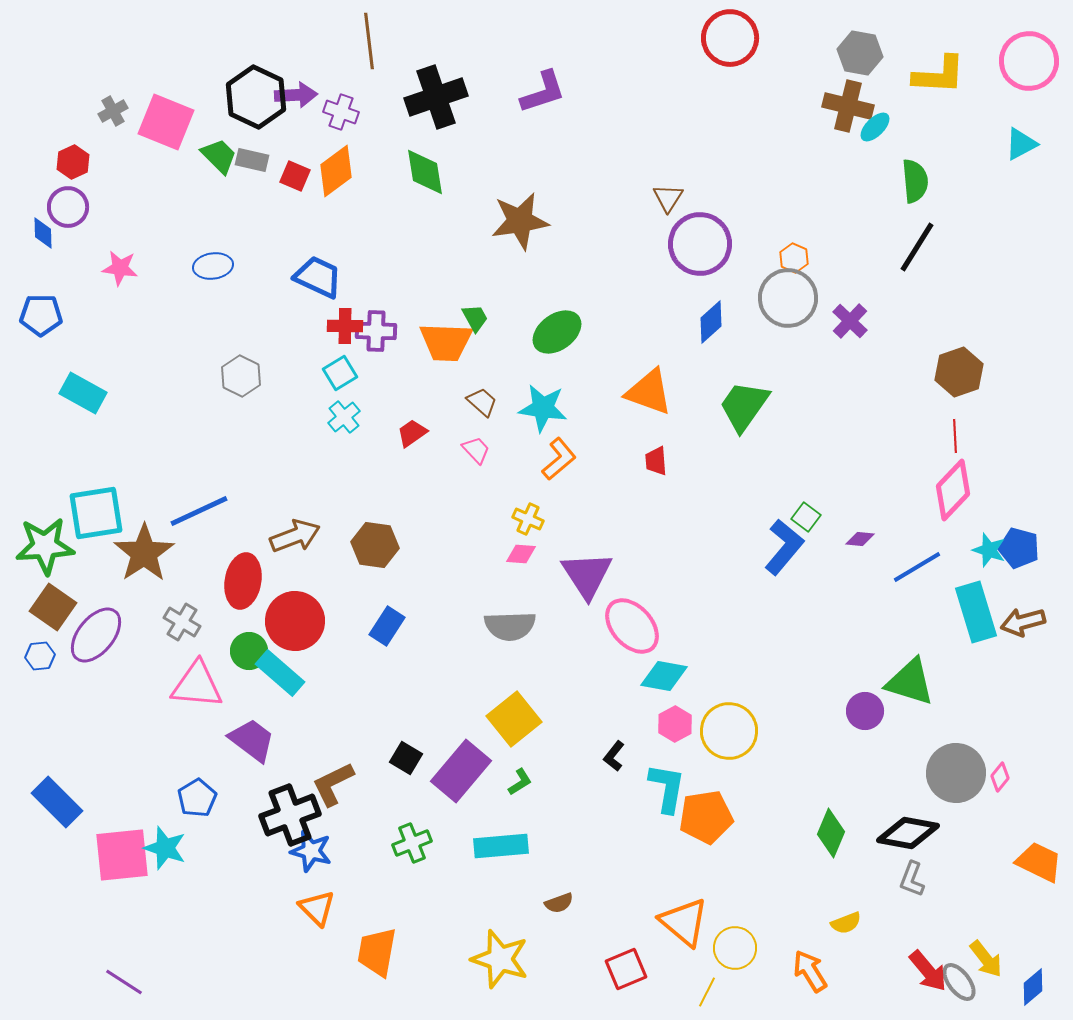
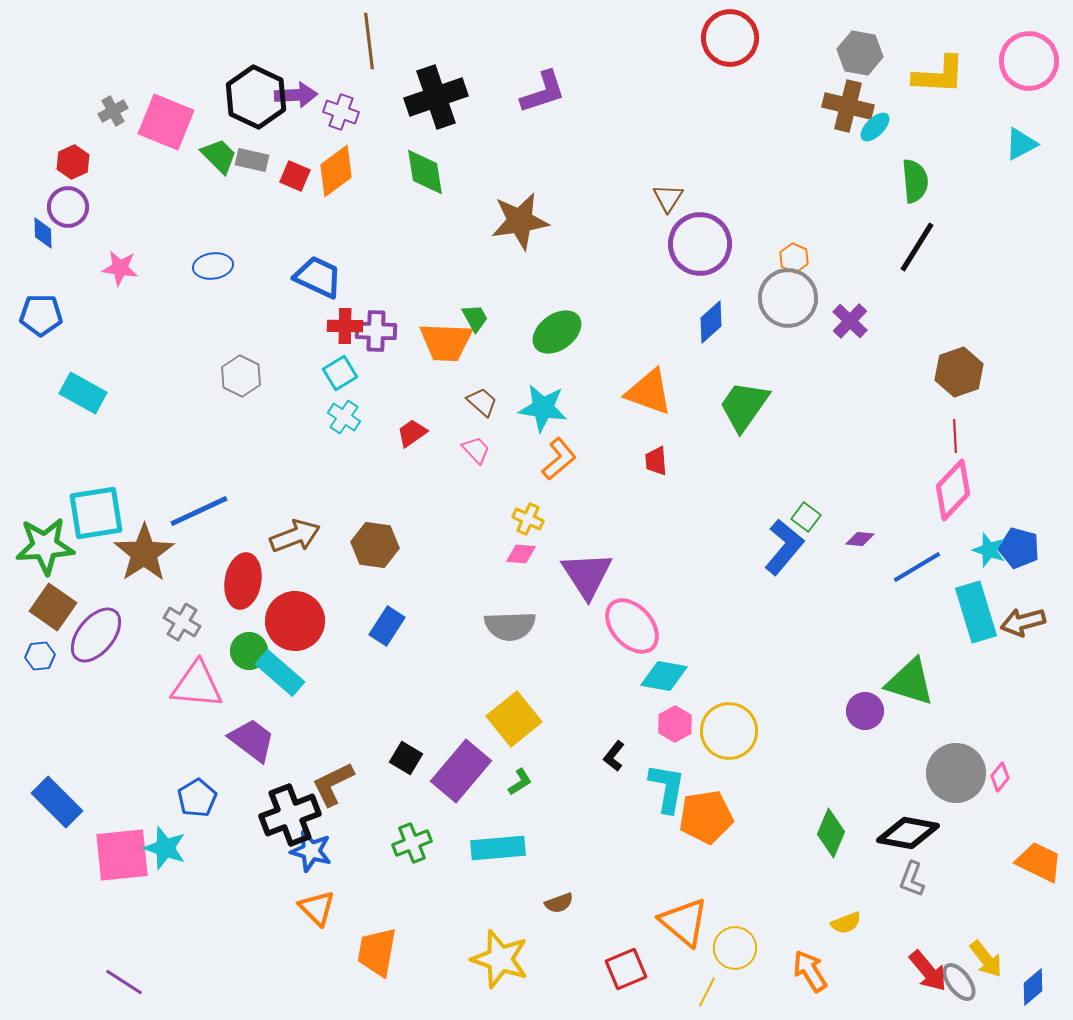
cyan cross at (344, 417): rotated 16 degrees counterclockwise
cyan rectangle at (501, 846): moved 3 px left, 2 px down
